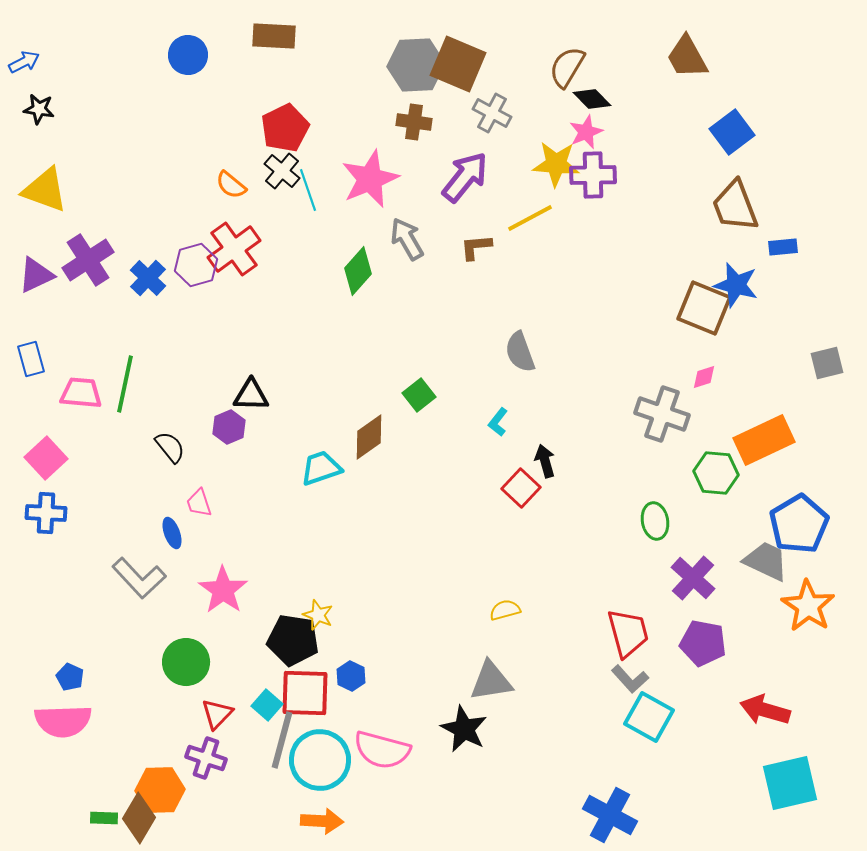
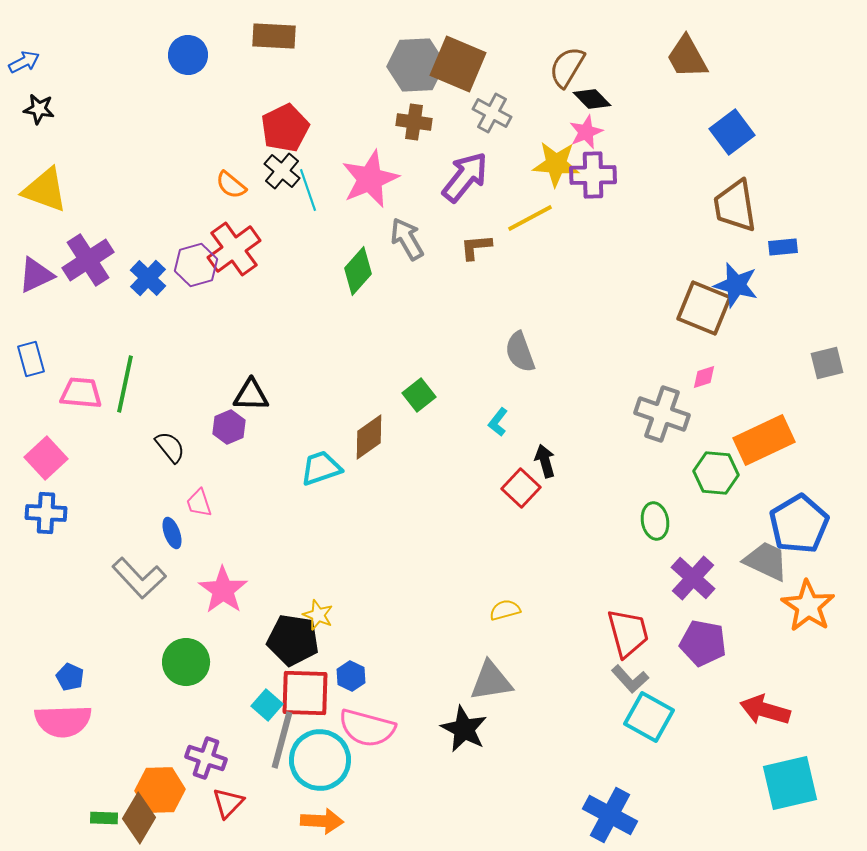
brown trapezoid at (735, 206): rotated 12 degrees clockwise
red triangle at (217, 714): moved 11 px right, 89 px down
pink semicircle at (382, 750): moved 15 px left, 22 px up
